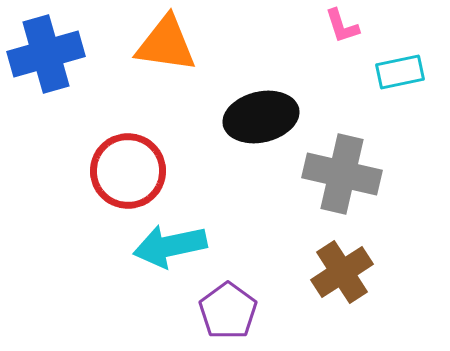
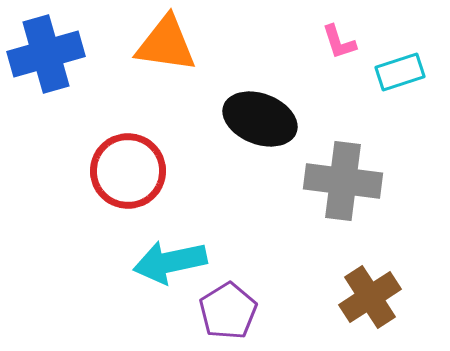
pink L-shape: moved 3 px left, 16 px down
cyan rectangle: rotated 6 degrees counterclockwise
black ellipse: moved 1 px left, 2 px down; rotated 34 degrees clockwise
gray cross: moved 1 px right, 7 px down; rotated 6 degrees counterclockwise
cyan arrow: moved 16 px down
brown cross: moved 28 px right, 25 px down
purple pentagon: rotated 4 degrees clockwise
